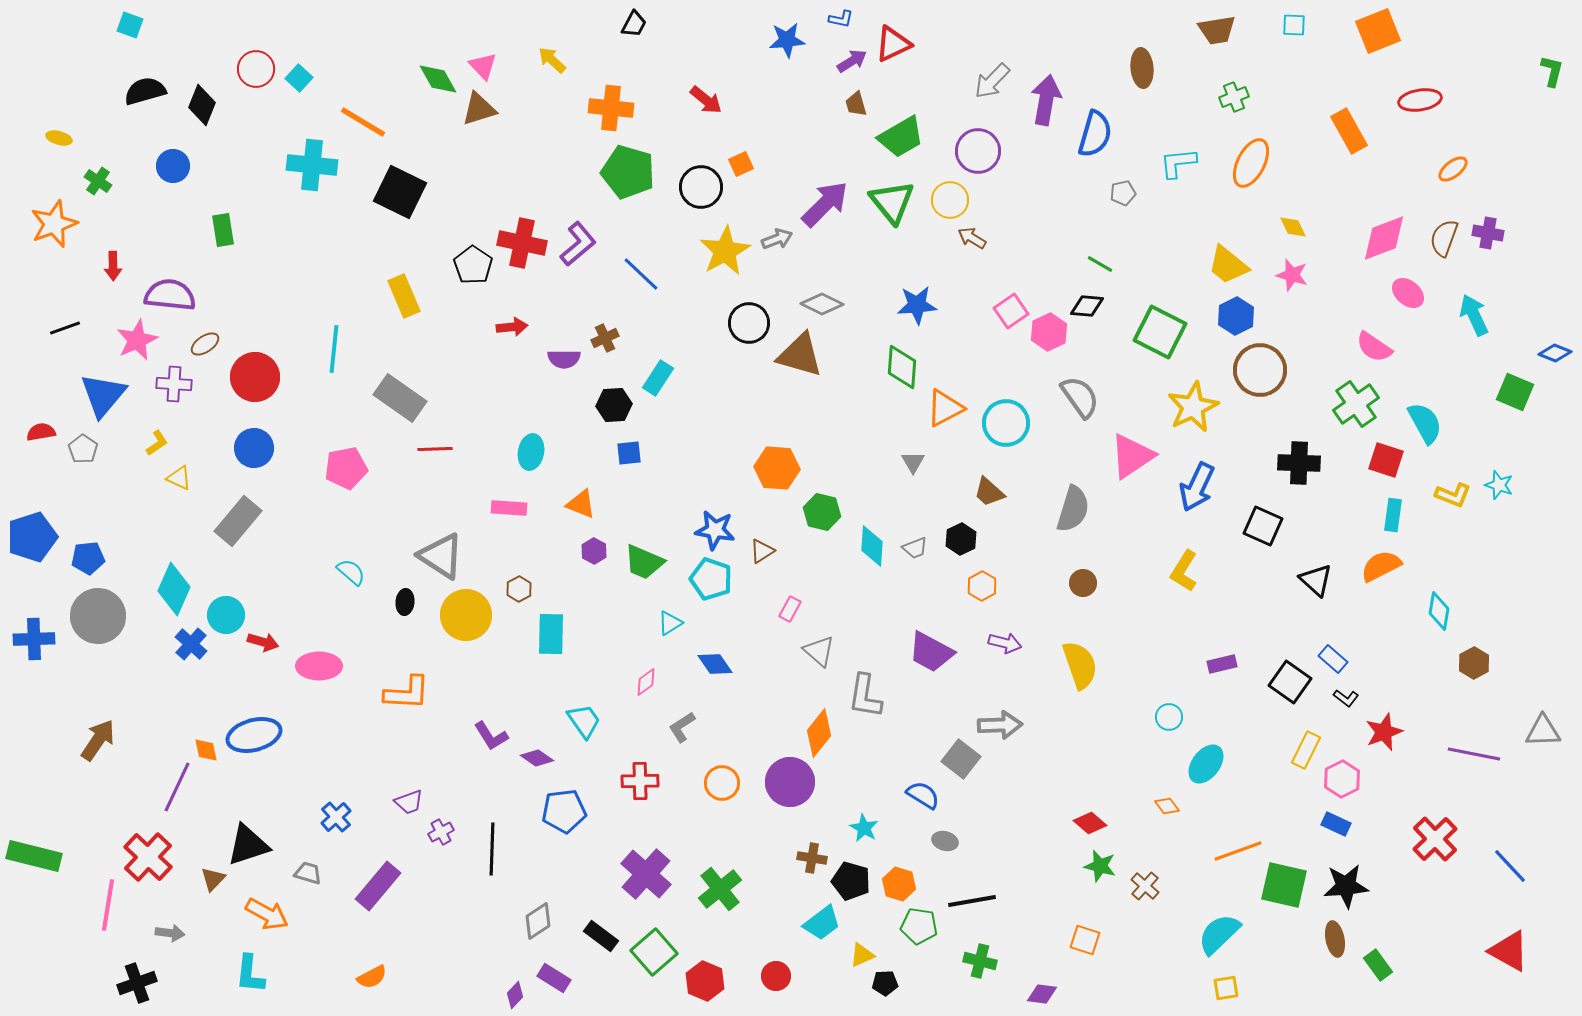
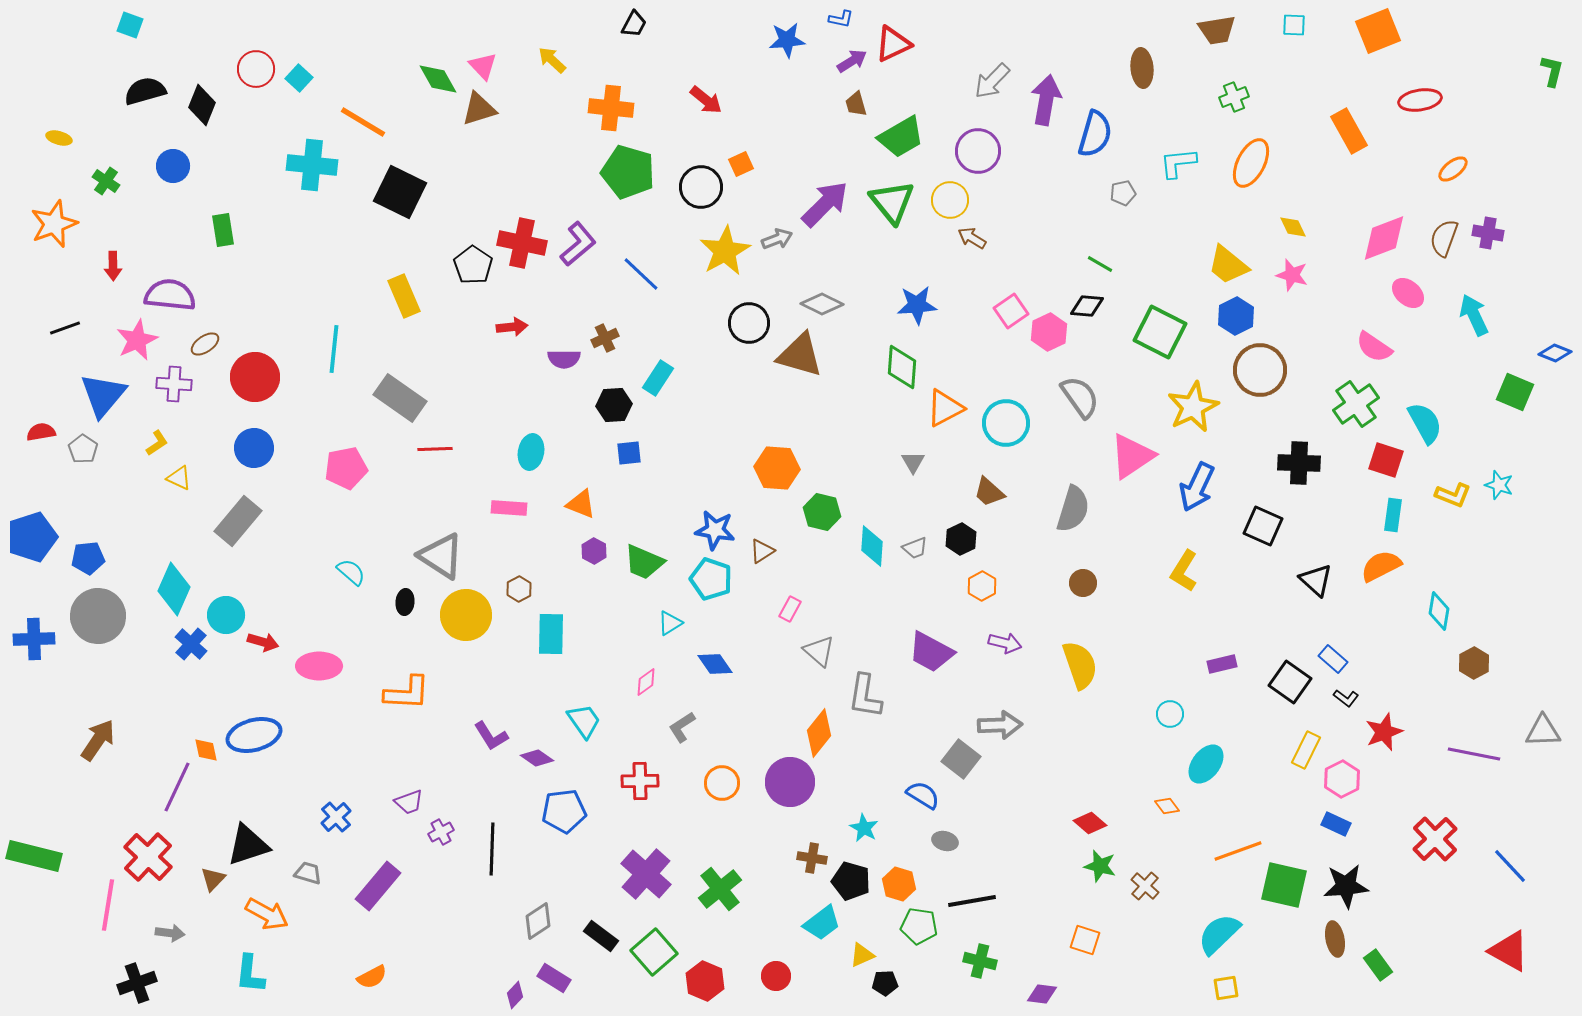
green cross at (98, 181): moved 8 px right
cyan circle at (1169, 717): moved 1 px right, 3 px up
